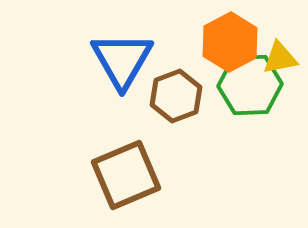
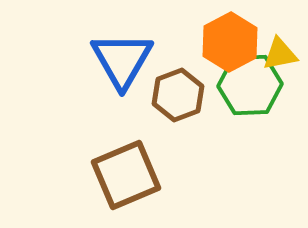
yellow triangle: moved 4 px up
brown hexagon: moved 2 px right, 1 px up
